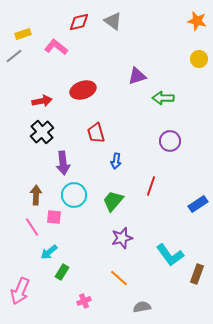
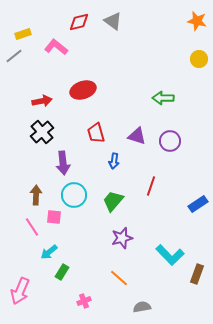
purple triangle: moved 60 px down; rotated 36 degrees clockwise
blue arrow: moved 2 px left
cyan L-shape: rotated 8 degrees counterclockwise
